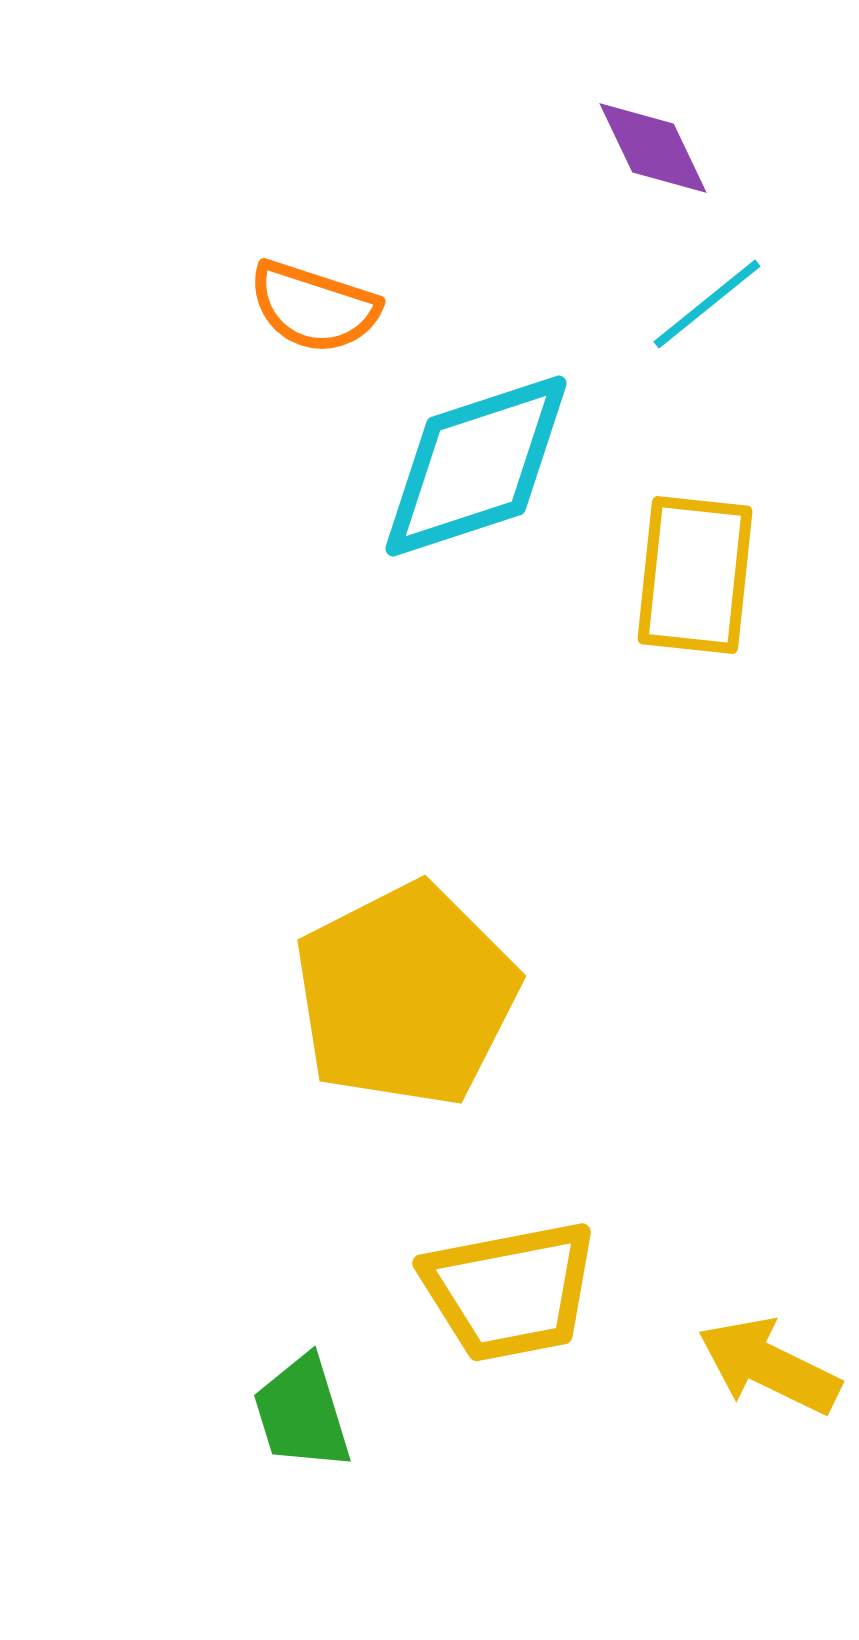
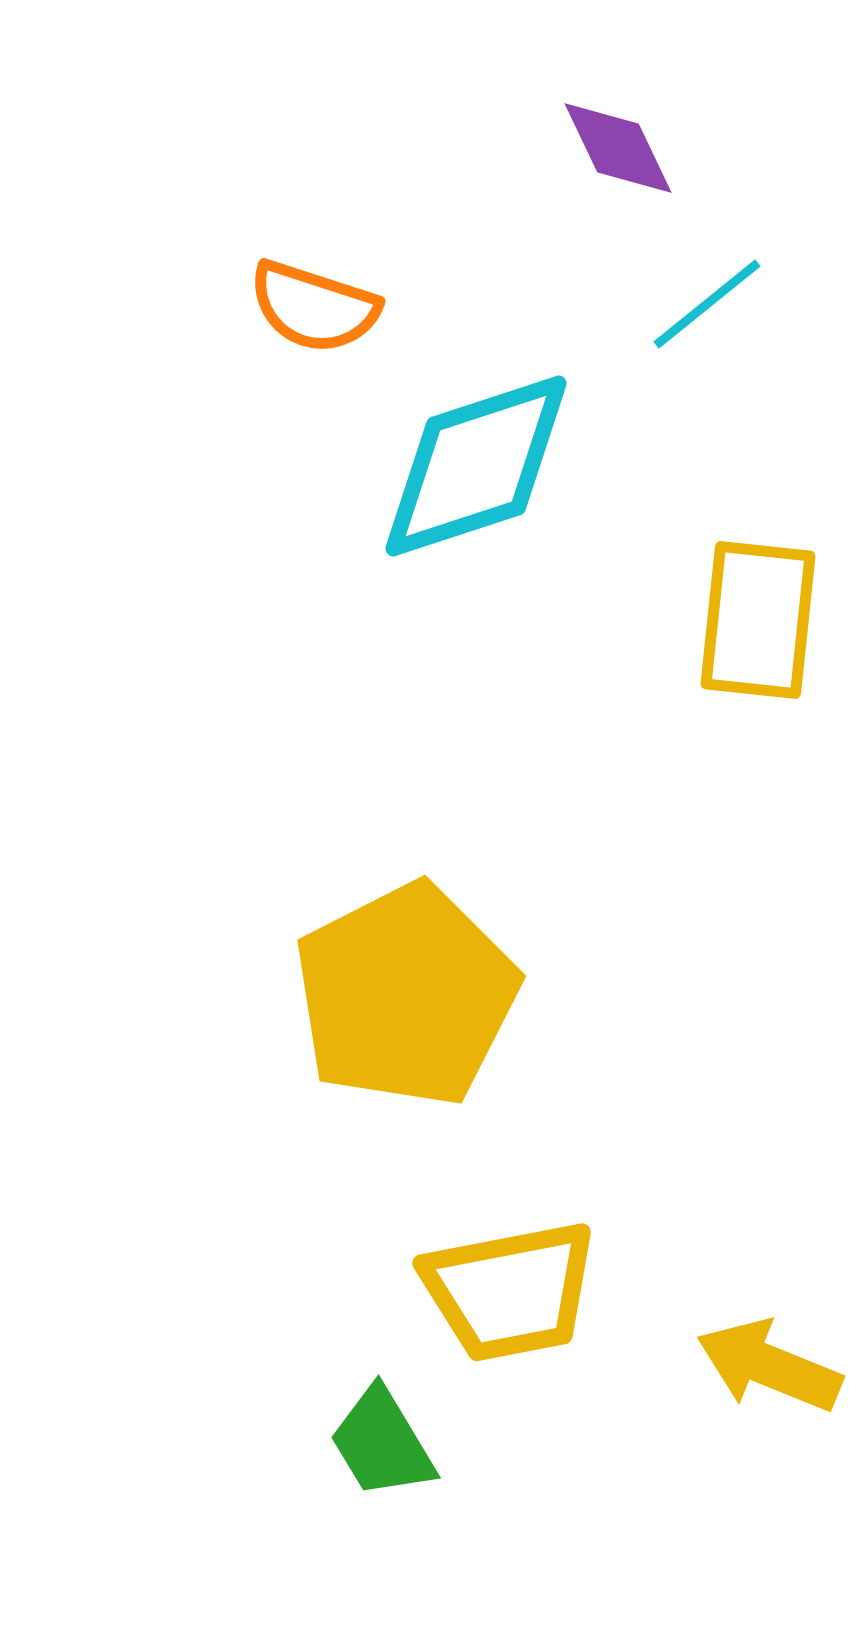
purple diamond: moved 35 px left
yellow rectangle: moved 63 px right, 45 px down
yellow arrow: rotated 4 degrees counterclockwise
green trapezoid: moved 80 px right, 30 px down; rotated 14 degrees counterclockwise
